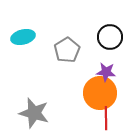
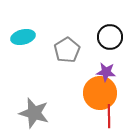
red line: moved 3 px right, 2 px up
